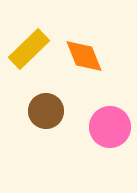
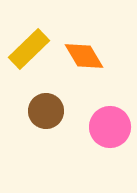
orange diamond: rotated 9 degrees counterclockwise
